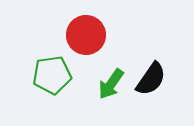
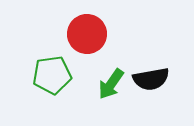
red circle: moved 1 px right, 1 px up
black semicircle: rotated 45 degrees clockwise
